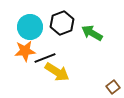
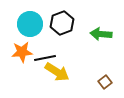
cyan circle: moved 3 px up
green arrow: moved 9 px right, 1 px down; rotated 25 degrees counterclockwise
orange star: moved 3 px left, 1 px down
black line: rotated 10 degrees clockwise
brown square: moved 8 px left, 5 px up
